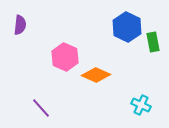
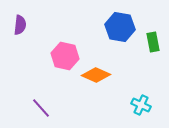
blue hexagon: moved 7 px left; rotated 16 degrees counterclockwise
pink hexagon: moved 1 px up; rotated 12 degrees counterclockwise
